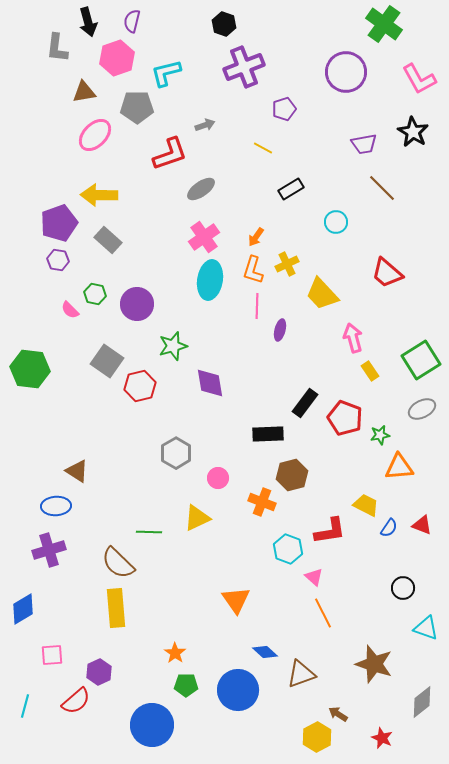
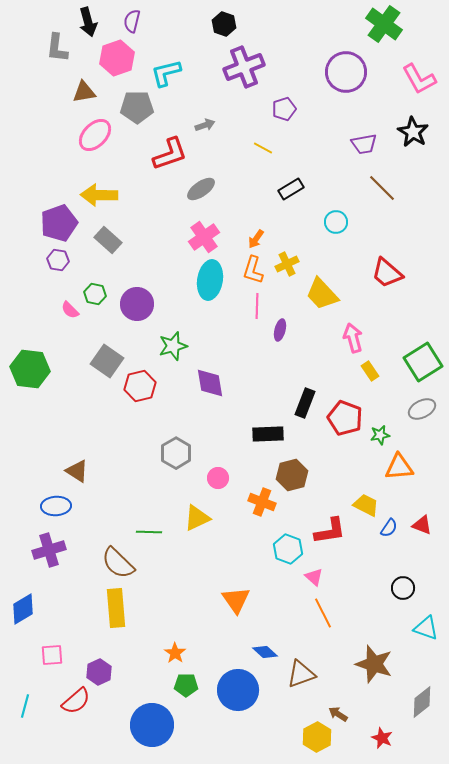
orange arrow at (256, 237): moved 2 px down
green square at (421, 360): moved 2 px right, 2 px down
black rectangle at (305, 403): rotated 16 degrees counterclockwise
